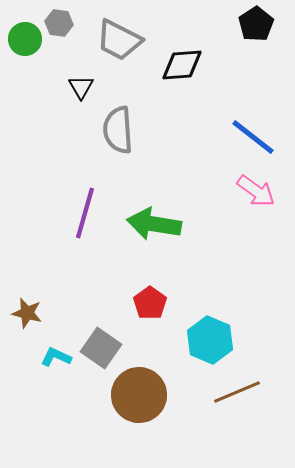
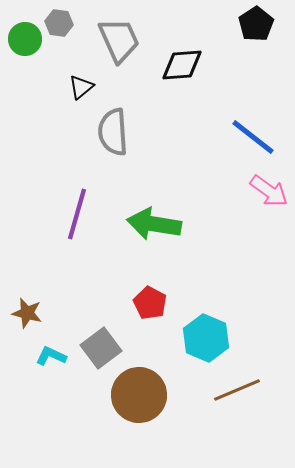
gray trapezoid: rotated 141 degrees counterclockwise
black triangle: rotated 20 degrees clockwise
gray semicircle: moved 5 px left, 2 px down
pink arrow: moved 13 px right
purple line: moved 8 px left, 1 px down
red pentagon: rotated 8 degrees counterclockwise
cyan hexagon: moved 4 px left, 2 px up
gray square: rotated 18 degrees clockwise
cyan L-shape: moved 5 px left, 1 px up
brown line: moved 2 px up
